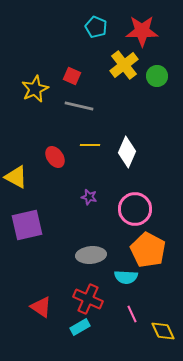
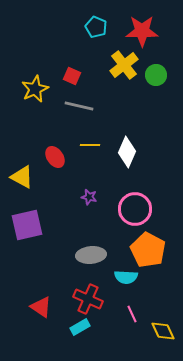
green circle: moved 1 px left, 1 px up
yellow triangle: moved 6 px right
